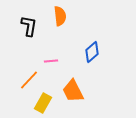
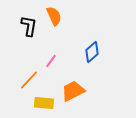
orange semicircle: moved 6 px left; rotated 18 degrees counterclockwise
pink line: rotated 48 degrees counterclockwise
orange trapezoid: rotated 90 degrees clockwise
yellow rectangle: moved 1 px right; rotated 66 degrees clockwise
